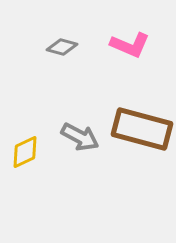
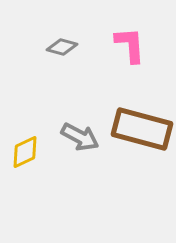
pink L-shape: rotated 117 degrees counterclockwise
